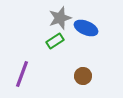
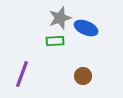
green rectangle: rotated 30 degrees clockwise
